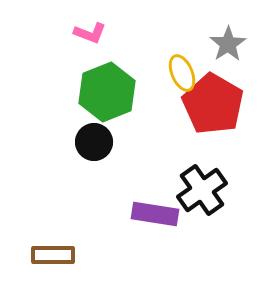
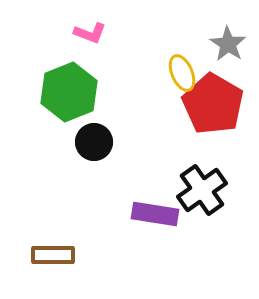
gray star: rotated 6 degrees counterclockwise
green hexagon: moved 38 px left
